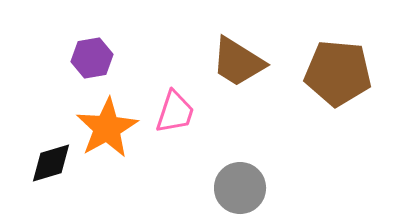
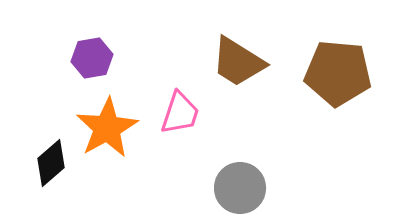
pink trapezoid: moved 5 px right, 1 px down
black diamond: rotated 24 degrees counterclockwise
